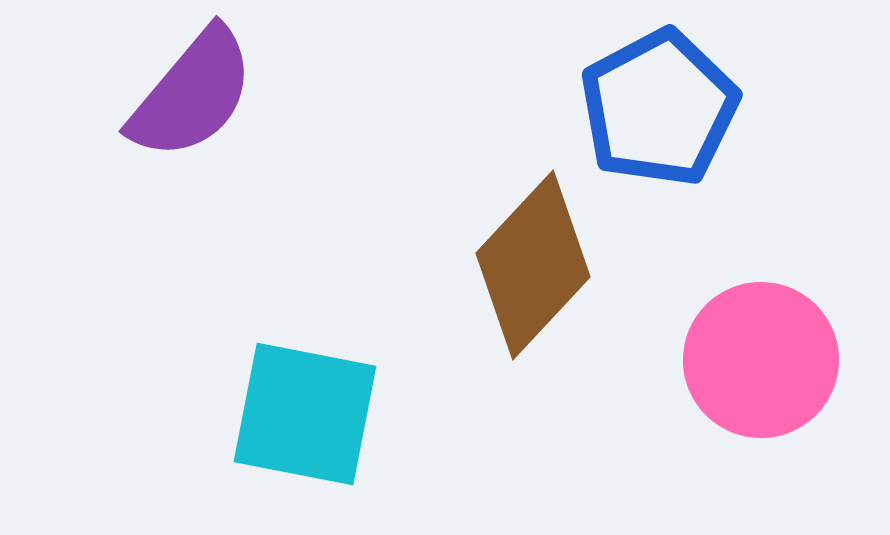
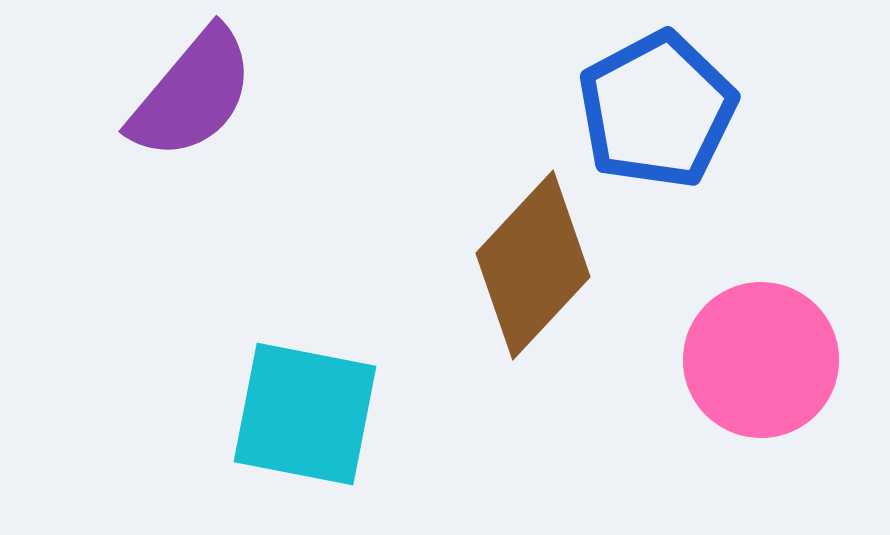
blue pentagon: moved 2 px left, 2 px down
